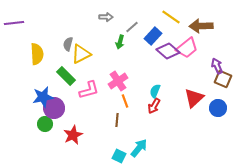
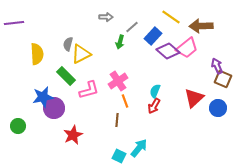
green circle: moved 27 px left, 2 px down
